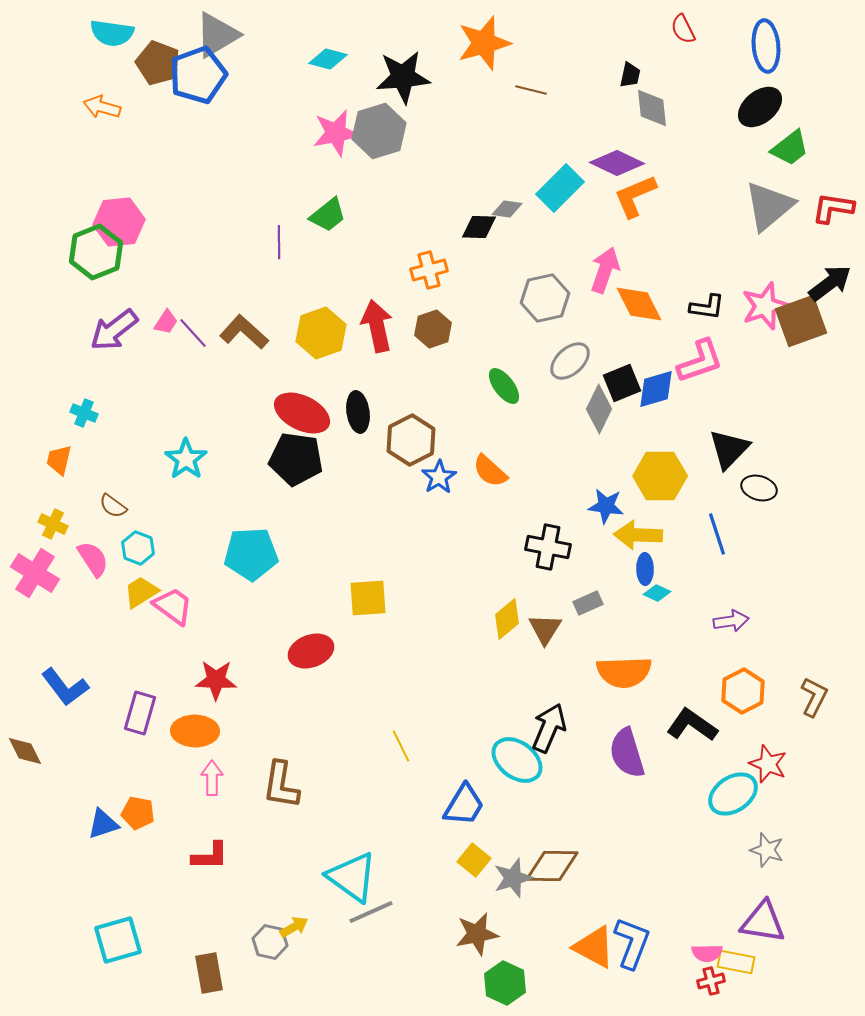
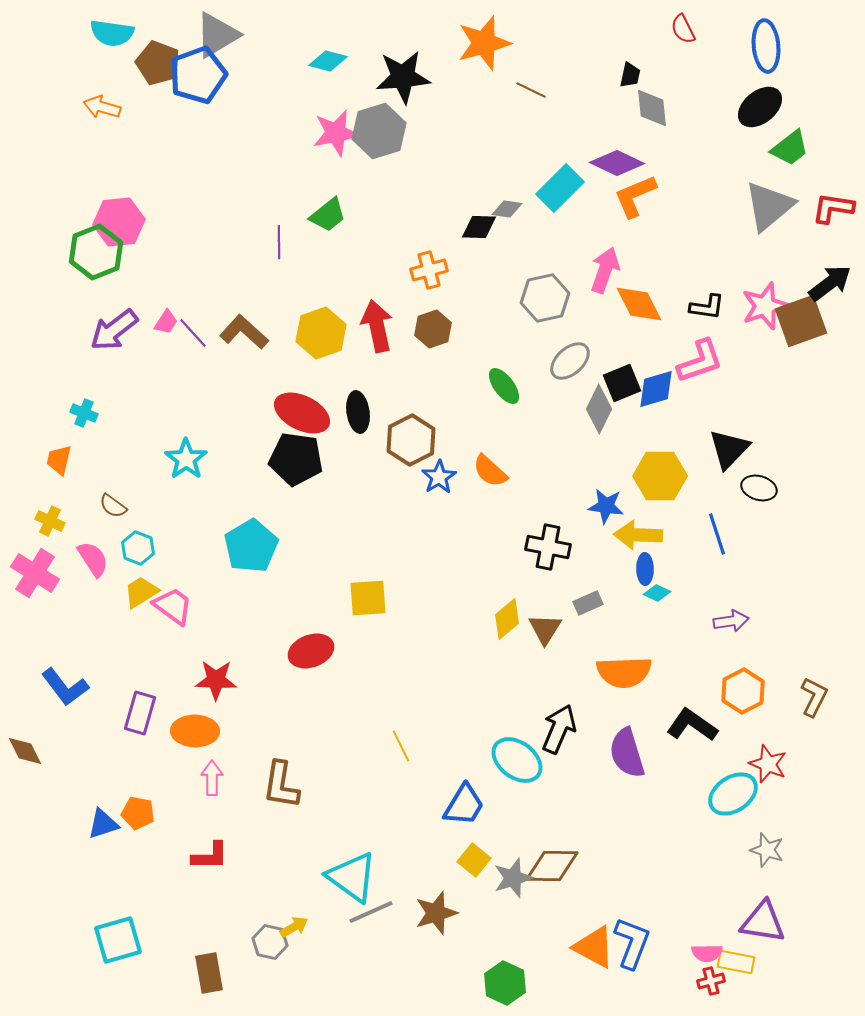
cyan diamond at (328, 59): moved 2 px down
brown line at (531, 90): rotated 12 degrees clockwise
yellow cross at (53, 524): moved 3 px left, 3 px up
cyan pentagon at (251, 554): moved 8 px up; rotated 28 degrees counterclockwise
black arrow at (549, 728): moved 10 px right, 1 px down
brown star at (477, 934): moved 41 px left, 21 px up; rotated 6 degrees counterclockwise
